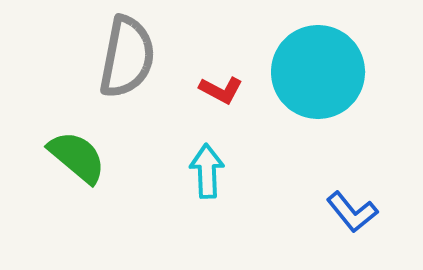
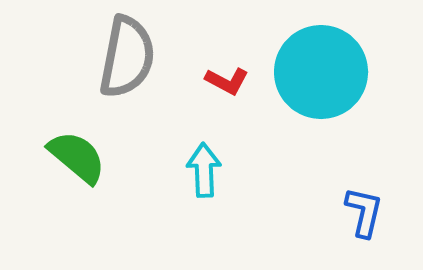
cyan circle: moved 3 px right
red L-shape: moved 6 px right, 9 px up
cyan arrow: moved 3 px left, 1 px up
blue L-shape: moved 12 px right; rotated 128 degrees counterclockwise
